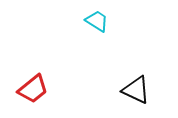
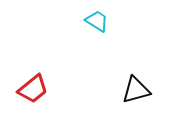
black triangle: rotated 40 degrees counterclockwise
